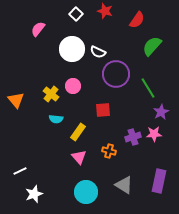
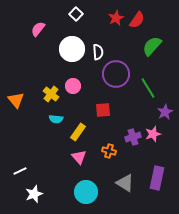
red star: moved 11 px right, 7 px down; rotated 28 degrees clockwise
white semicircle: rotated 119 degrees counterclockwise
purple star: moved 4 px right
pink star: moved 1 px left; rotated 14 degrees counterclockwise
purple rectangle: moved 2 px left, 3 px up
gray triangle: moved 1 px right, 2 px up
